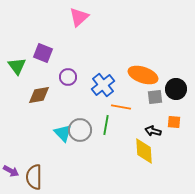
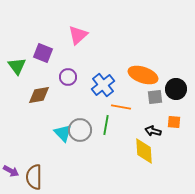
pink triangle: moved 1 px left, 18 px down
